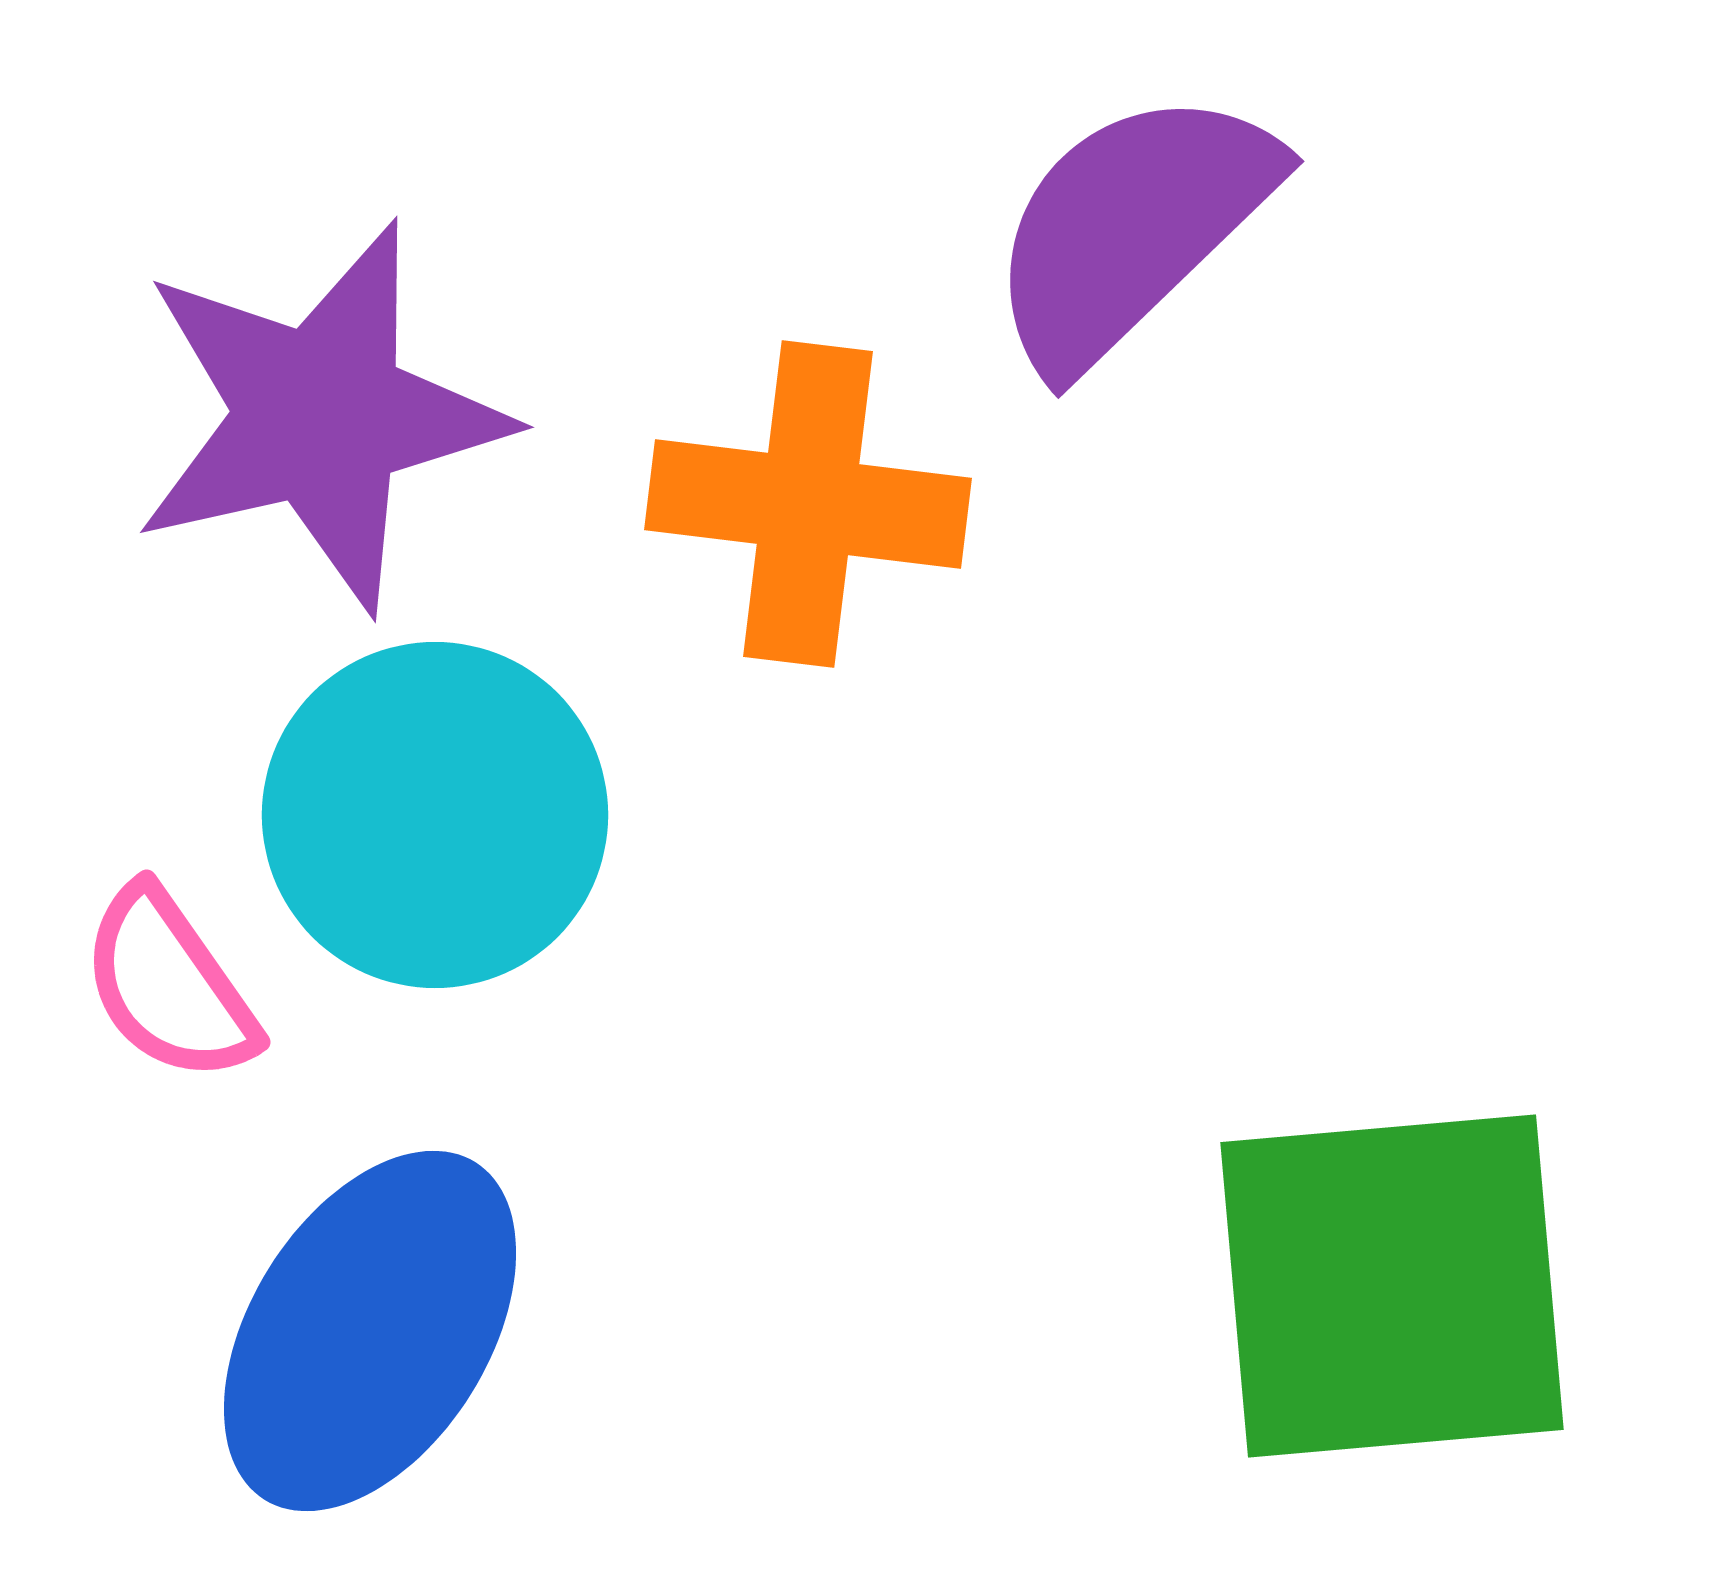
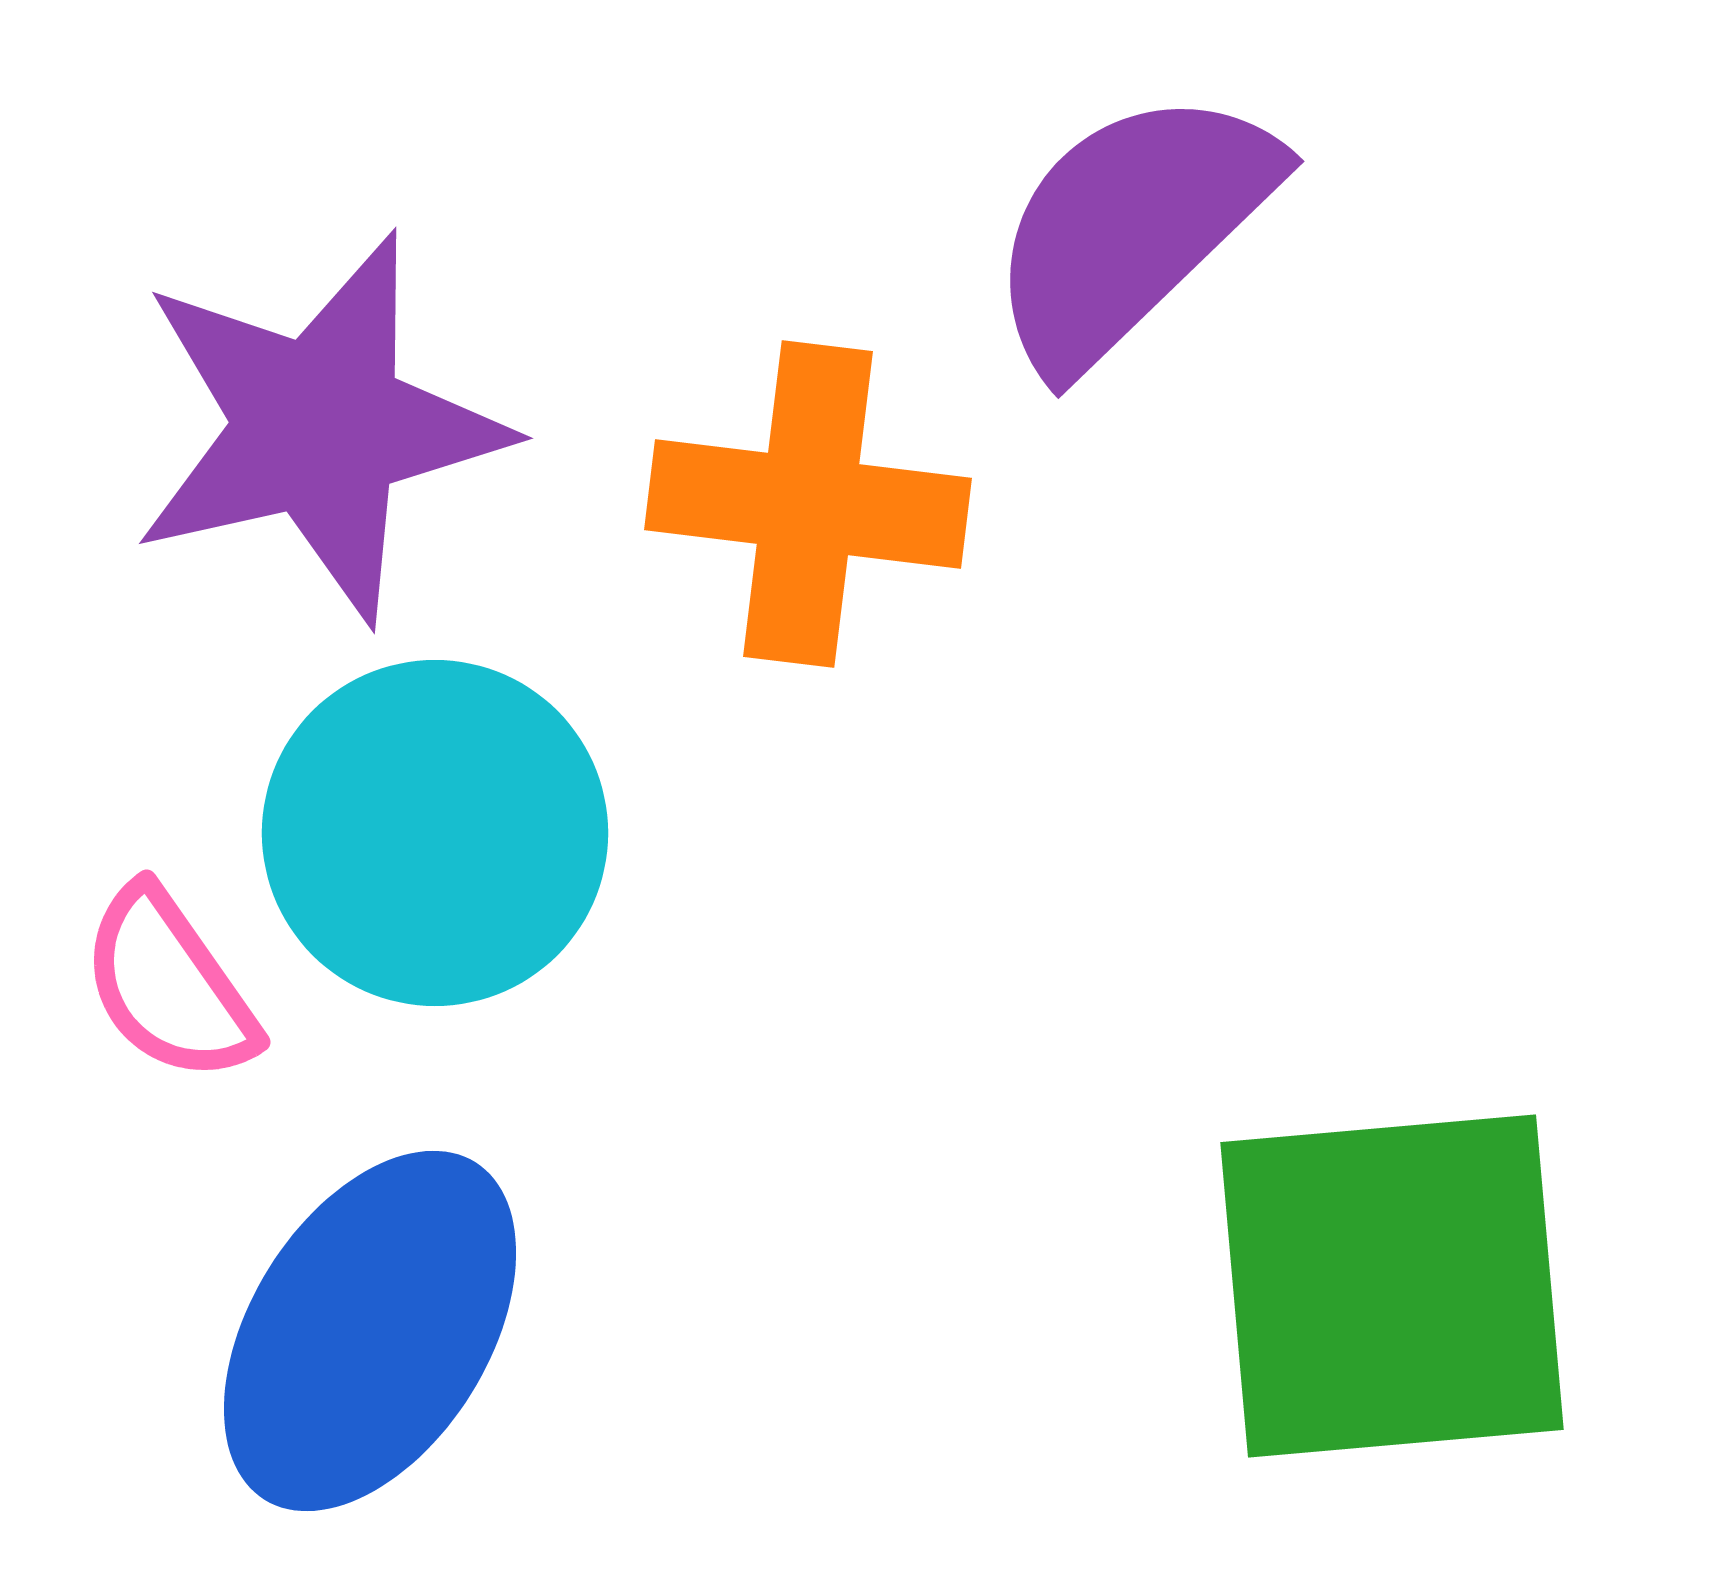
purple star: moved 1 px left, 11 px down
cyan circle: moved 18 px down
